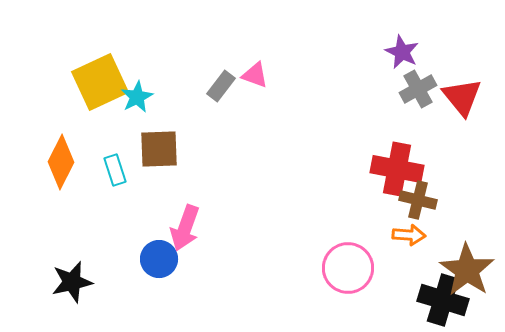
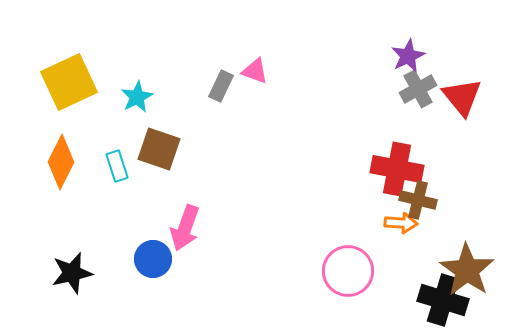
purple star: moved 6 px right, 4 px down; rotated 20 degrees clockwise
pink triangle: moved 4 px up
yellow square: moved 31 px left
gray rectangle: rotated 12 degrees counterclockwise
brown square: rotated 21 degrees clockwise
cyan rectangle: moved 2 px right, 4 px up
orange arrow: moved 8 px left, 12 px up
blue circle: moved 6 px left
pink circle: moved 3 px down
black star: moved 9 px up
